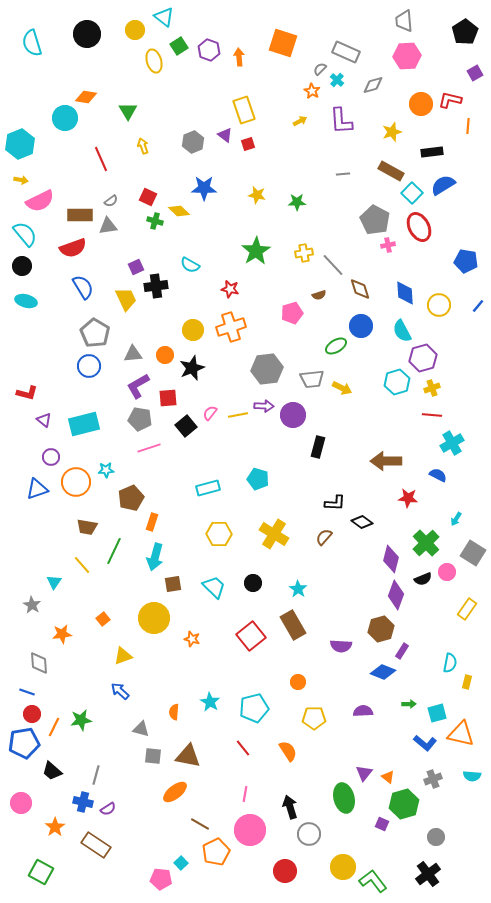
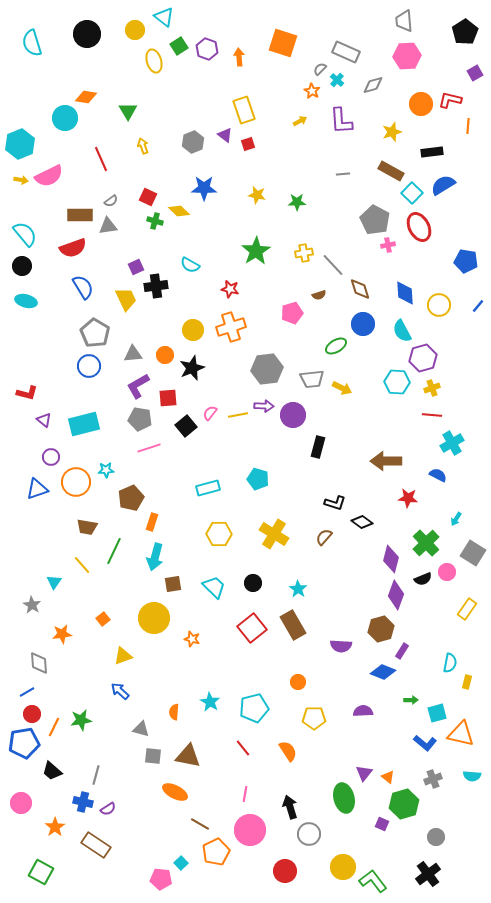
purple hexagon at (209, 50): moved 2 px left, 1 px up
pink semicircle at (40, 201): moved 9 px right, 25 px up
blue circle at (361, 326): moved 2 px right, 2 px up
cyan hexagon at (397, 382): rotated 20 degrees clockwise
black L-shape at (335, 503): rotated 15 degrees clockwise
red square at (251, 636): moved 1 px right, 8 px up
blue line at (27, 692): rotated 49 degrees counterclockwise
green arrow at (409, 704): moved 2 px right, 4 px up
orange ellipse at (175, 792): rotated 65 degrees clockwise
